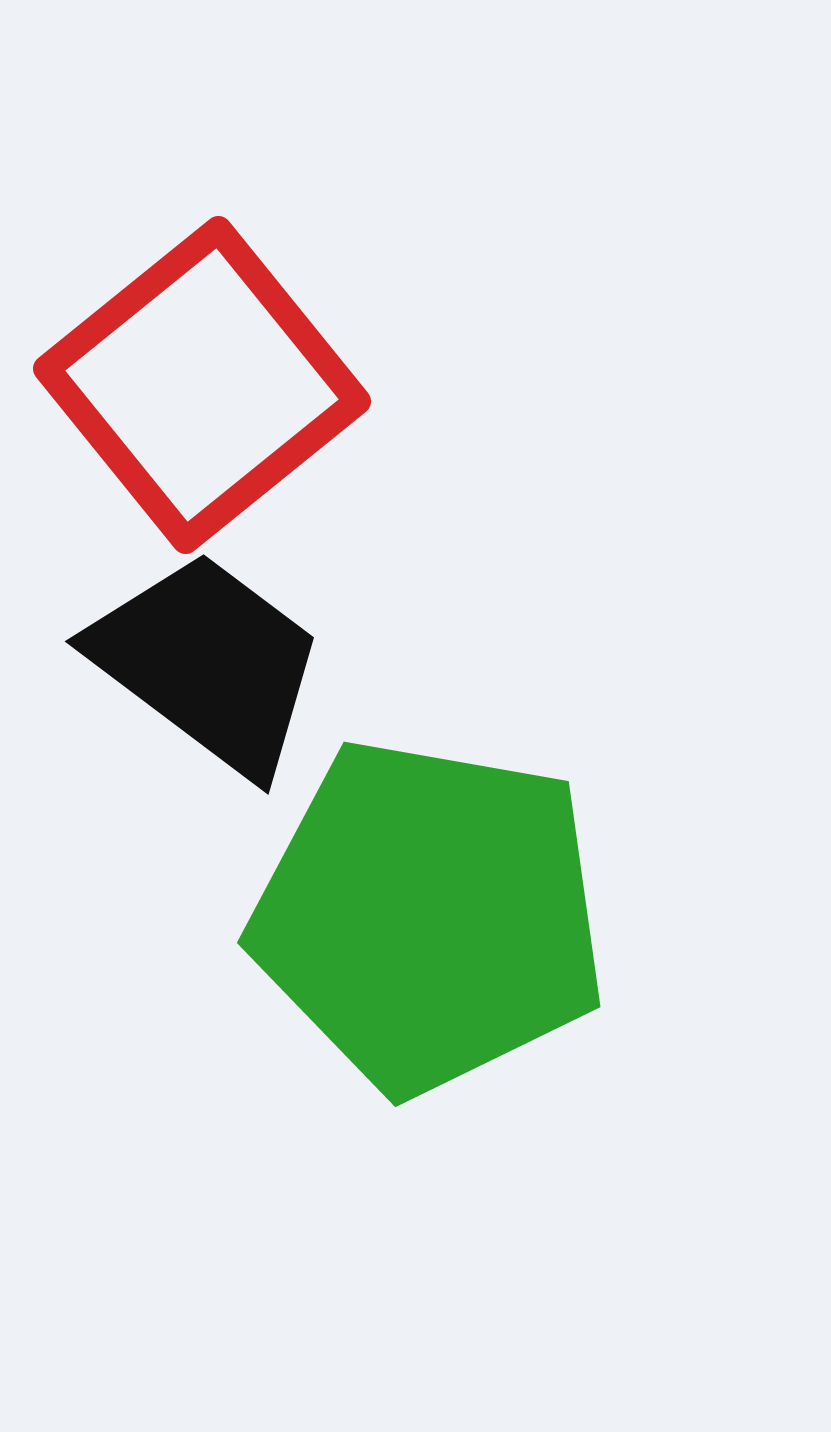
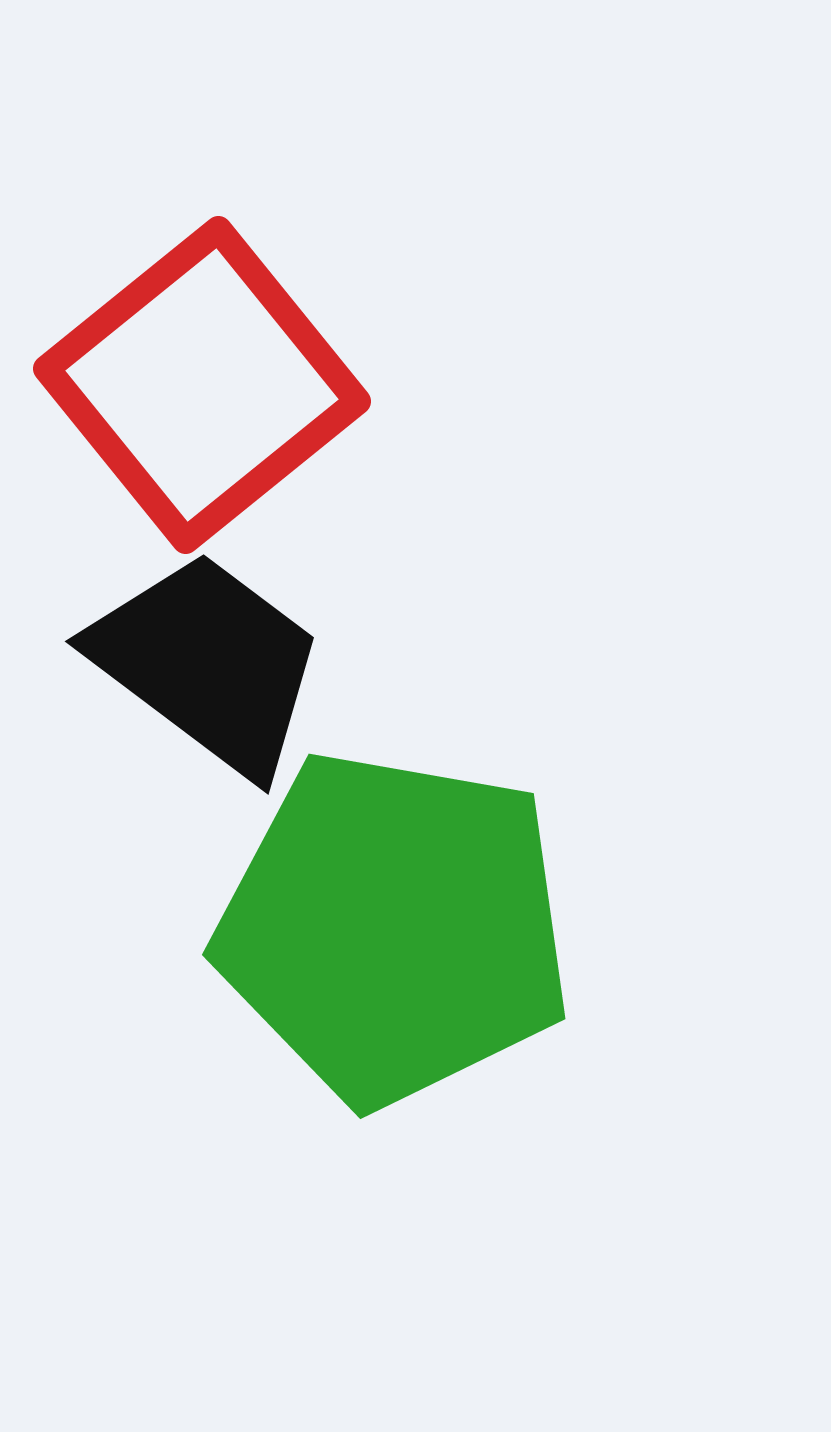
green pentagon: moved 35 px left, 12 px down
